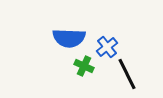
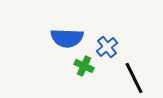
blue semicircle: moved 2 px left
black line: moved 7 px right, 4 px down
